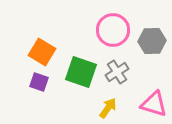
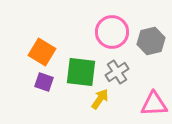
pink circle: moved 1 px left, 2 px down
gray hexagon: moved 1 px left; rotated 12 degrees counterclockwise
green square: rotated 12 degrees counterclockwise
purple square: moved 5 px right
pink triangle: rotated 20 degrees counterclockwise
yellow arrow: moved 8 px left, 9 px up
